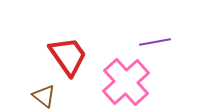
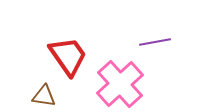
pink cross: moved 6 px left, 2 px down
brown triangle: rotated 30 degrees counterclockwise
